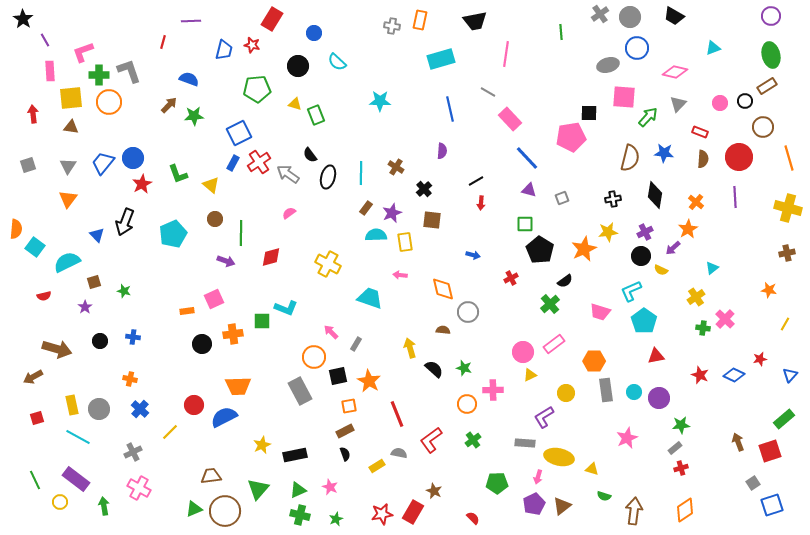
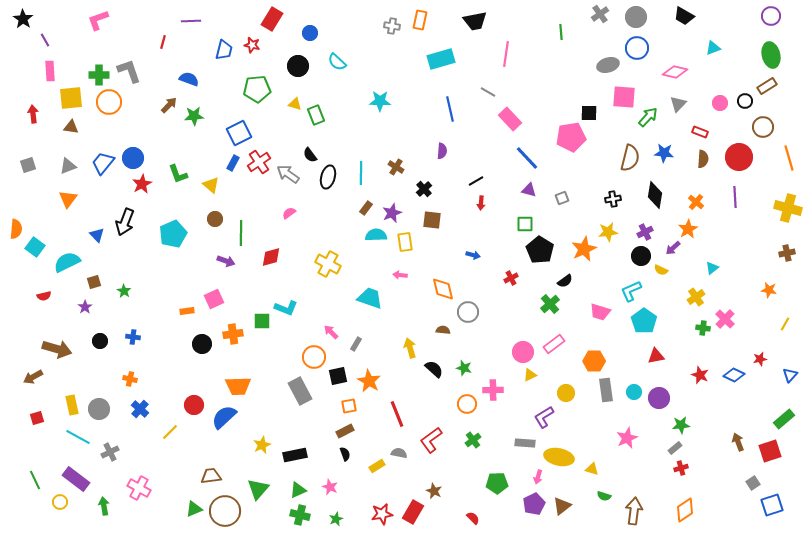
black trapezoid at (674, 16): moved 10 px right
gray circle at (630, 17): moved 6 px right
blue circle at (314, 33): moved 4 px left
pink L-shape at (83, 52): moved 15 px right, 32 px up
gray triangle at (68, 166): rotated 36 degrees clockwise
green star at (124, 291): rotated 16 degrees clockwise
blue semicircle at (224, 417): rotated 16 degrees counterclockwise
gray cross at (133, 452): moved 23 px left
